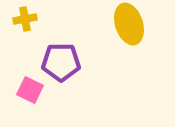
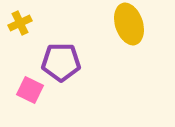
yellow cross: moved 5 px left, 4 px down; rotated 15 degrees counterclockwise
